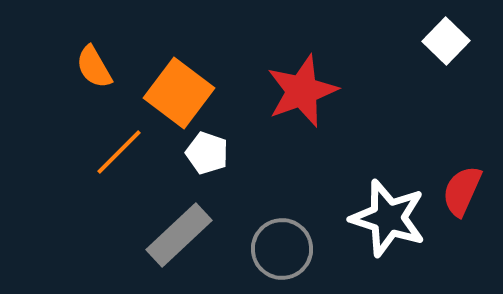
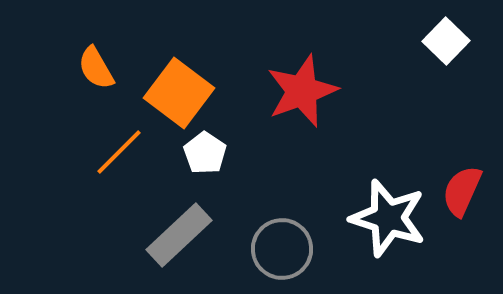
orange semicircle: moved 2 px right, 1 px down
white pentagon: moved 2 px left; rotated 15 degrees clockwise
